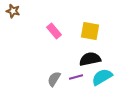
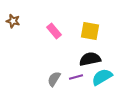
brown star: moved 10 px down
